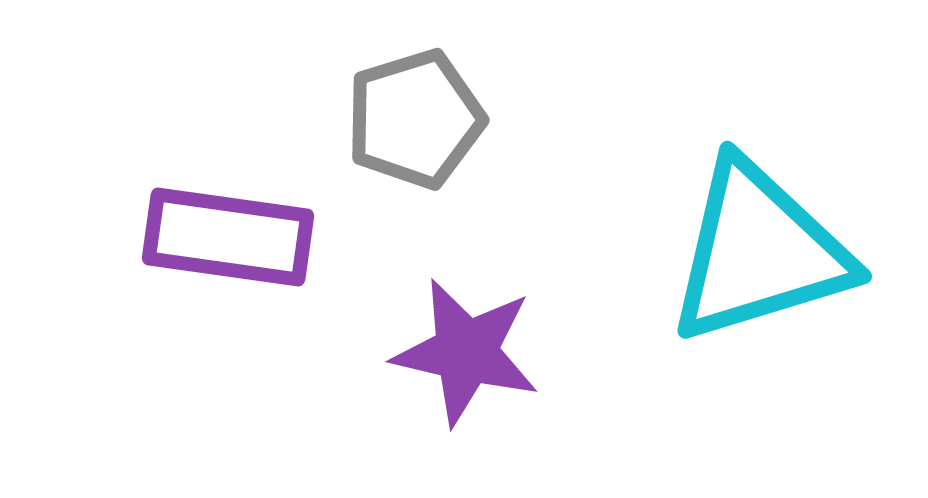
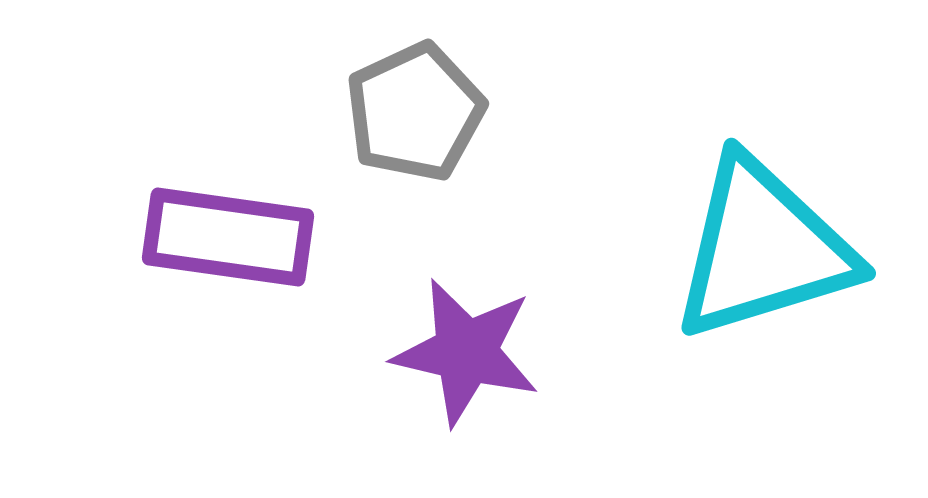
gray pentagon: moved 7 px up; rotated 8 degrees counterclockwise
cyan triangle: moved 4 px right, 3 px up
